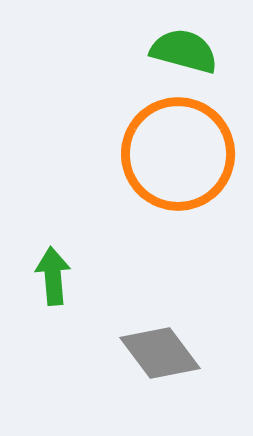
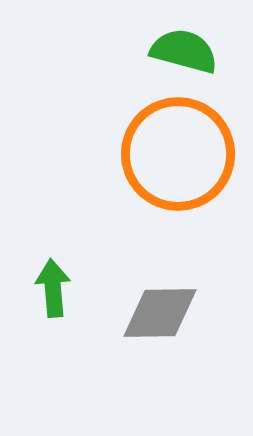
green arrow: moved 12 px down
gray diamond: moved 40 px up; rotated 54 degrees counterclockwise
